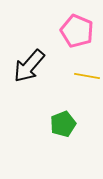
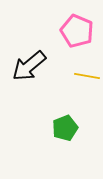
black arrow: rotated 9 degrees clockwise
green pentagon: moved 2 px right, 4 px down
